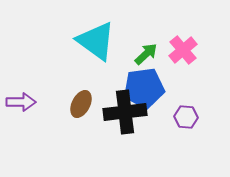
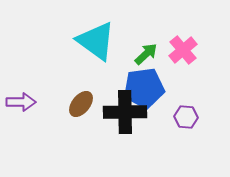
brown ellipse: rotated 12 degrees clockwise
black cross: rotated 6 degrees clockwise
